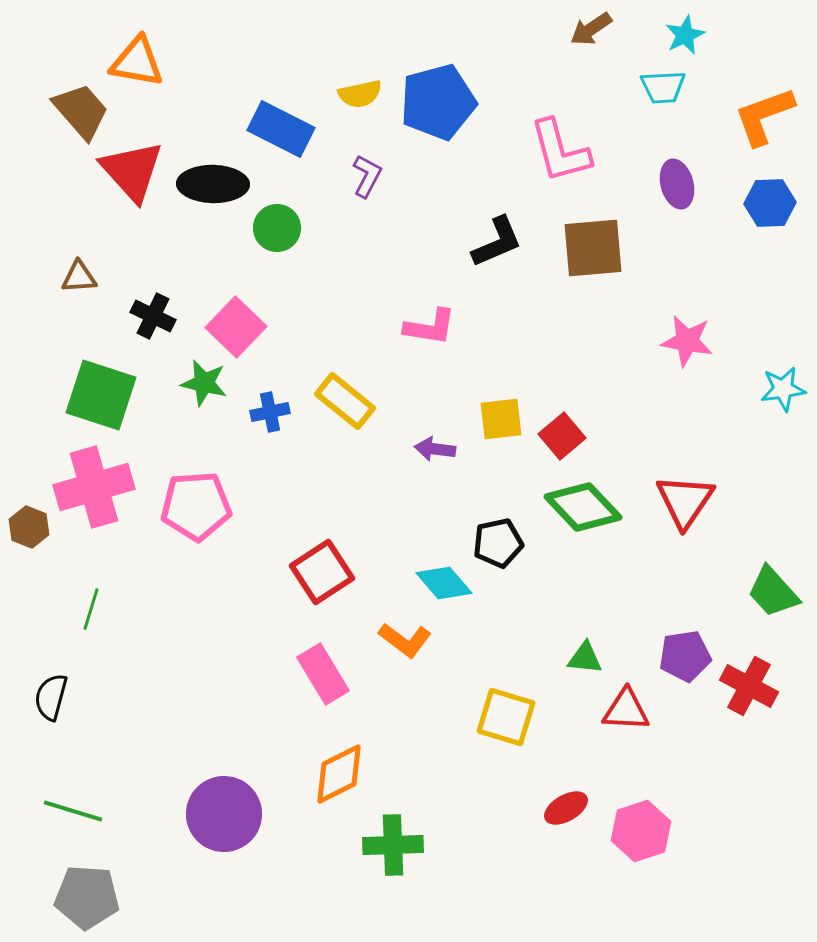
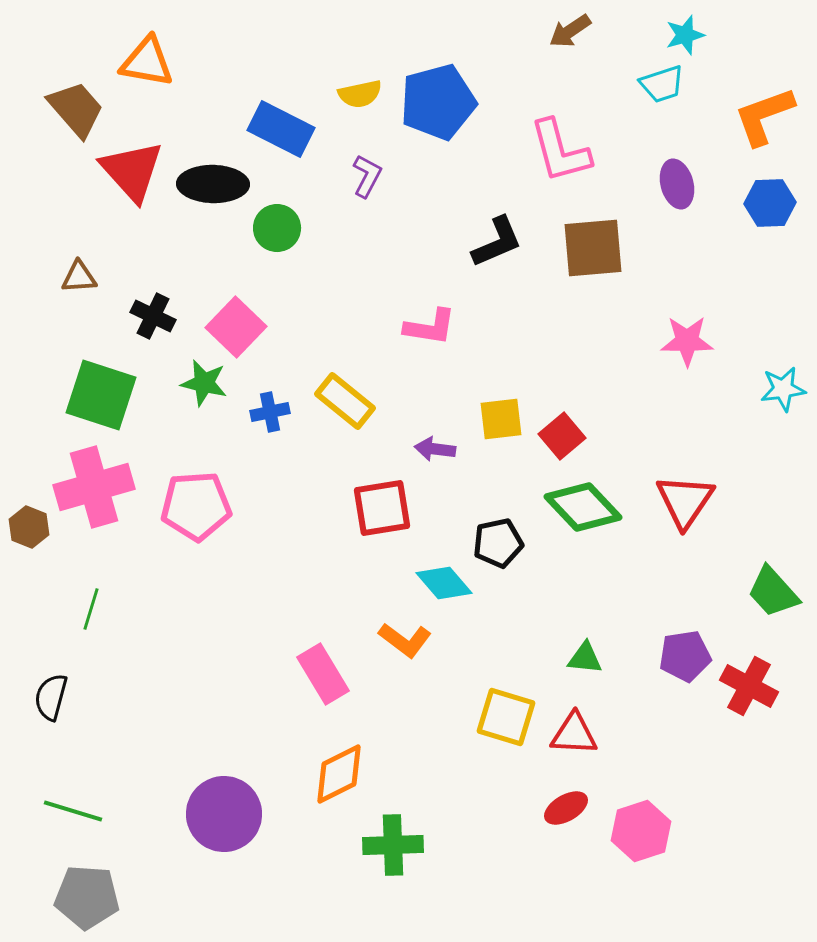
brown arrow at (591, 29): moved 21 px left, 2 px down
cyan star at (685, 35): rotated 9 degrees clockwise
orange triangle at (137, 62): moved 10 px right
cyan trapezoid at (663, 87): moved 1 px left, 3 px up; rotated 15 degrees counterclockwise
brown trapezoid at (81, 111): moved 5 px left, 2 px up
pink star at (687, 341): rotated 10 degrees counterclockwise
red square at (322, 572): moved 60 px right, 64 px up; rotated 24 degrees clockwise
red triangle at (626, 710): moved 52 px left, 24 px down
